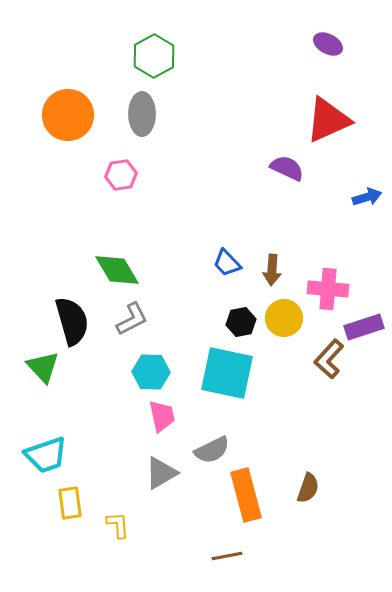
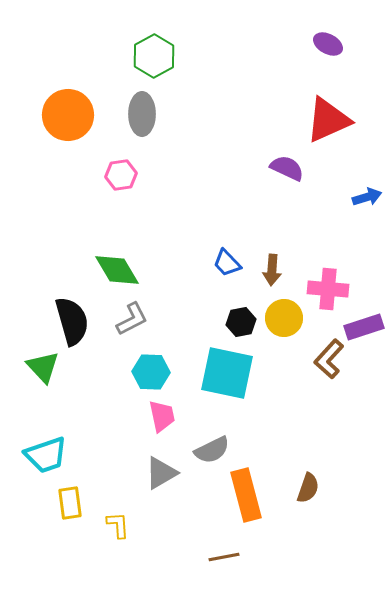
brown line: moved 3 px left, 1 px down
